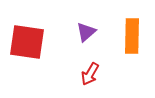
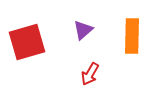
purple triangle: moved 3 px left, 2 px up
red square: rotated 24 degrees counterclockwise
